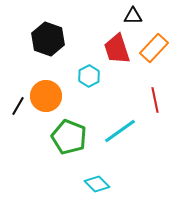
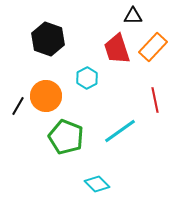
orange rectangle: moved 1 px left, 1 px up
cyan hexagon: moved 2 px left, 2 px down
green pentagon: moved 3 px left
